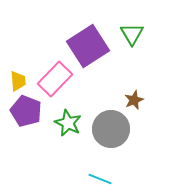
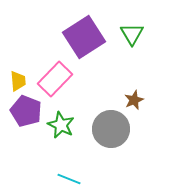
purple square: moved 4 px left, 9 px up
green star: moved 7 px left, 2 px down
cyan line: moved 31 px left
